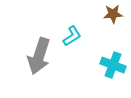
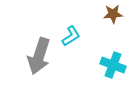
cyan L-shape: moved 1 px left
